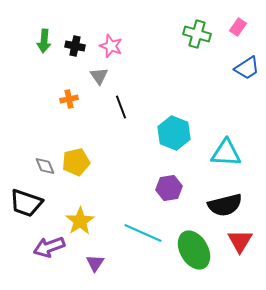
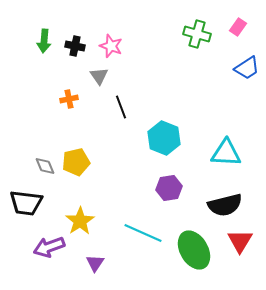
cyan hexagon: moved 10 px left, 5 px down
black trapezoid: rotated 12 degrees counterclockwise
